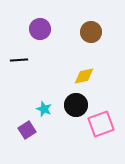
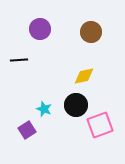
pink square: moved 1 px left, 1 px down
